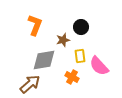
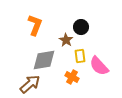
brown star: moved 3 px right; rotated 24 degrees counterclockwise
